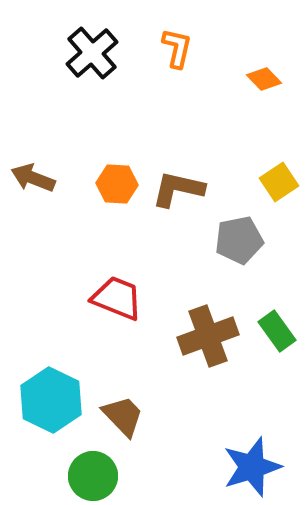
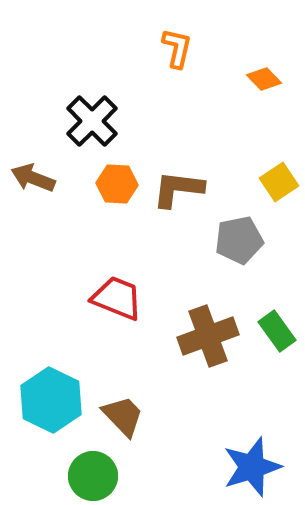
black cross: moved 68 px down; rotated 4 degrees counterclockwise
brown L-shape: rotated 6 degrees counterclockwise
